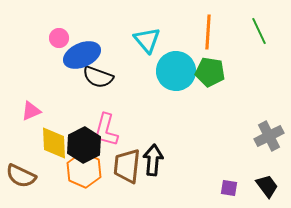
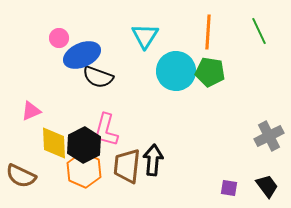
cyan triangle: moved 2 px left, 4 px up; rotated 12 degrees clockwise
